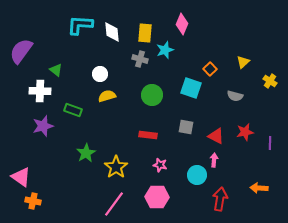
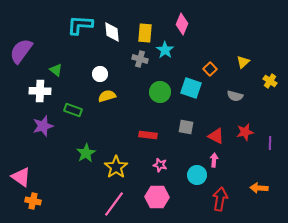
cyan star: rotated 18 degrees counterclockwise
green circle: moved 8 px right, 3 px up
